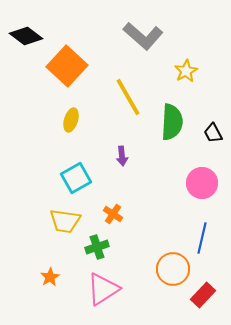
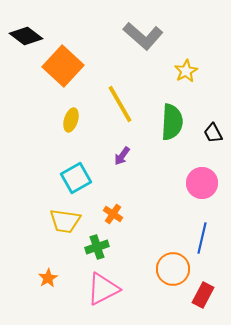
orange square: moved 4 px left
yellow line: moved 8 px left, 7 px down
purple arrow: rotated 42 degrees clockwise
orange star: moved 2 px left, 1 px down
pink triangle: rotated 6 degrees clockwise
red rectangle: rotated 15 degrees counterclockwise
